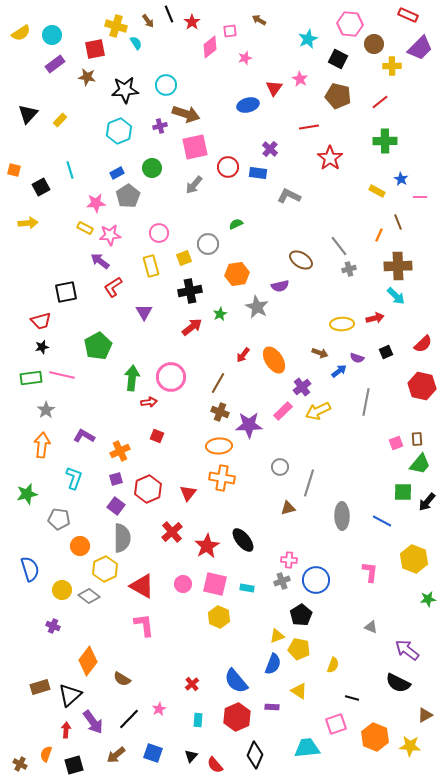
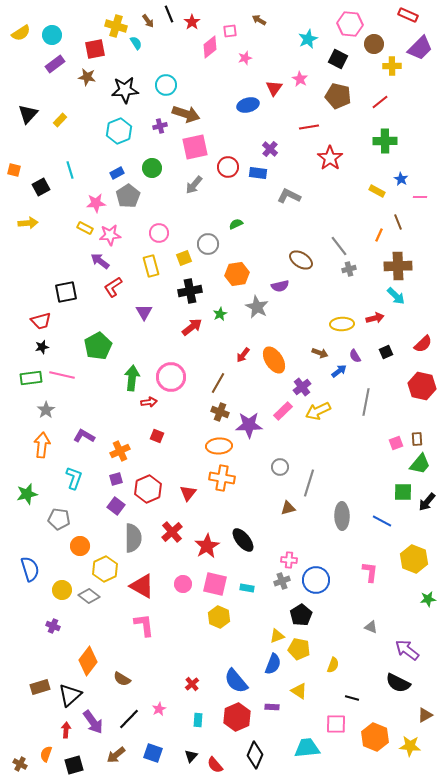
purple semicircle at (357, 358): moved 2 px left, 2 px up; rotated 40 degrees clockwise
gray semicircle at (122, 538): moved 11 px right
pink square at (336, 724): rotated 20 degrees clockwise
